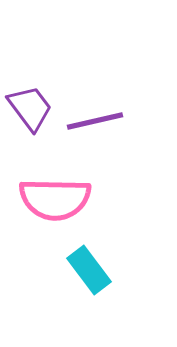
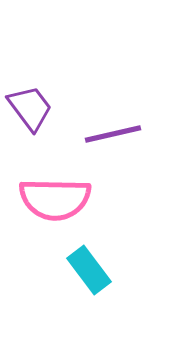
purple line: moved 18 px right, 13 px down
